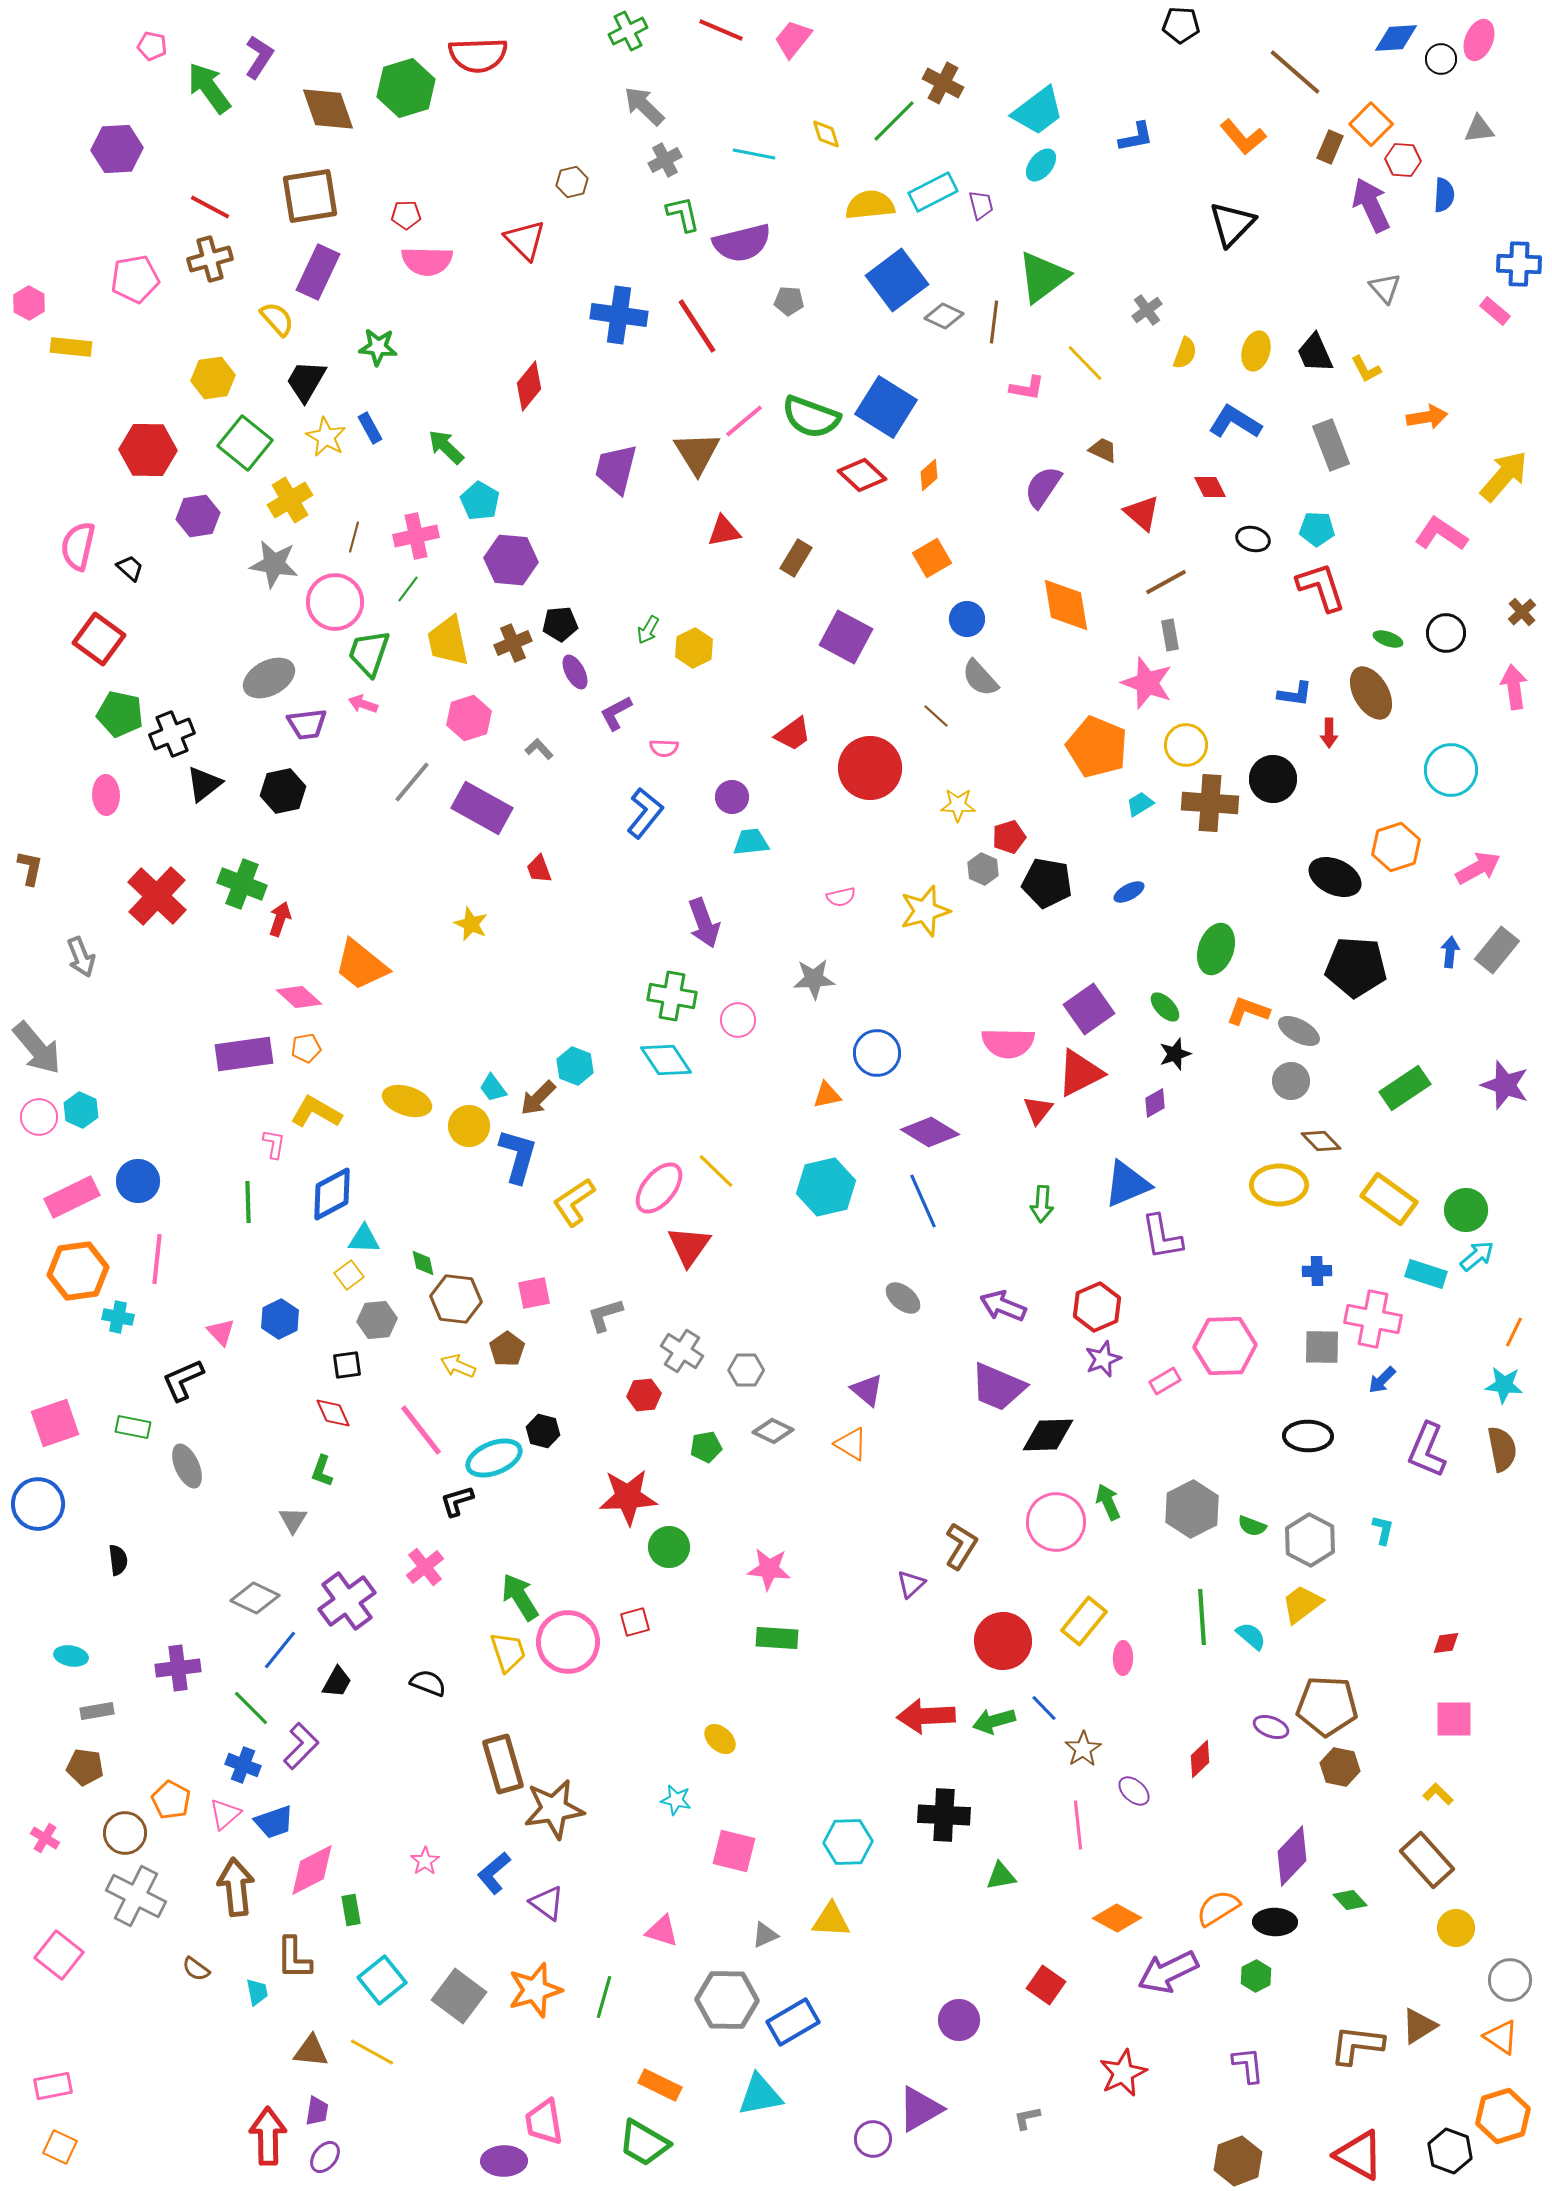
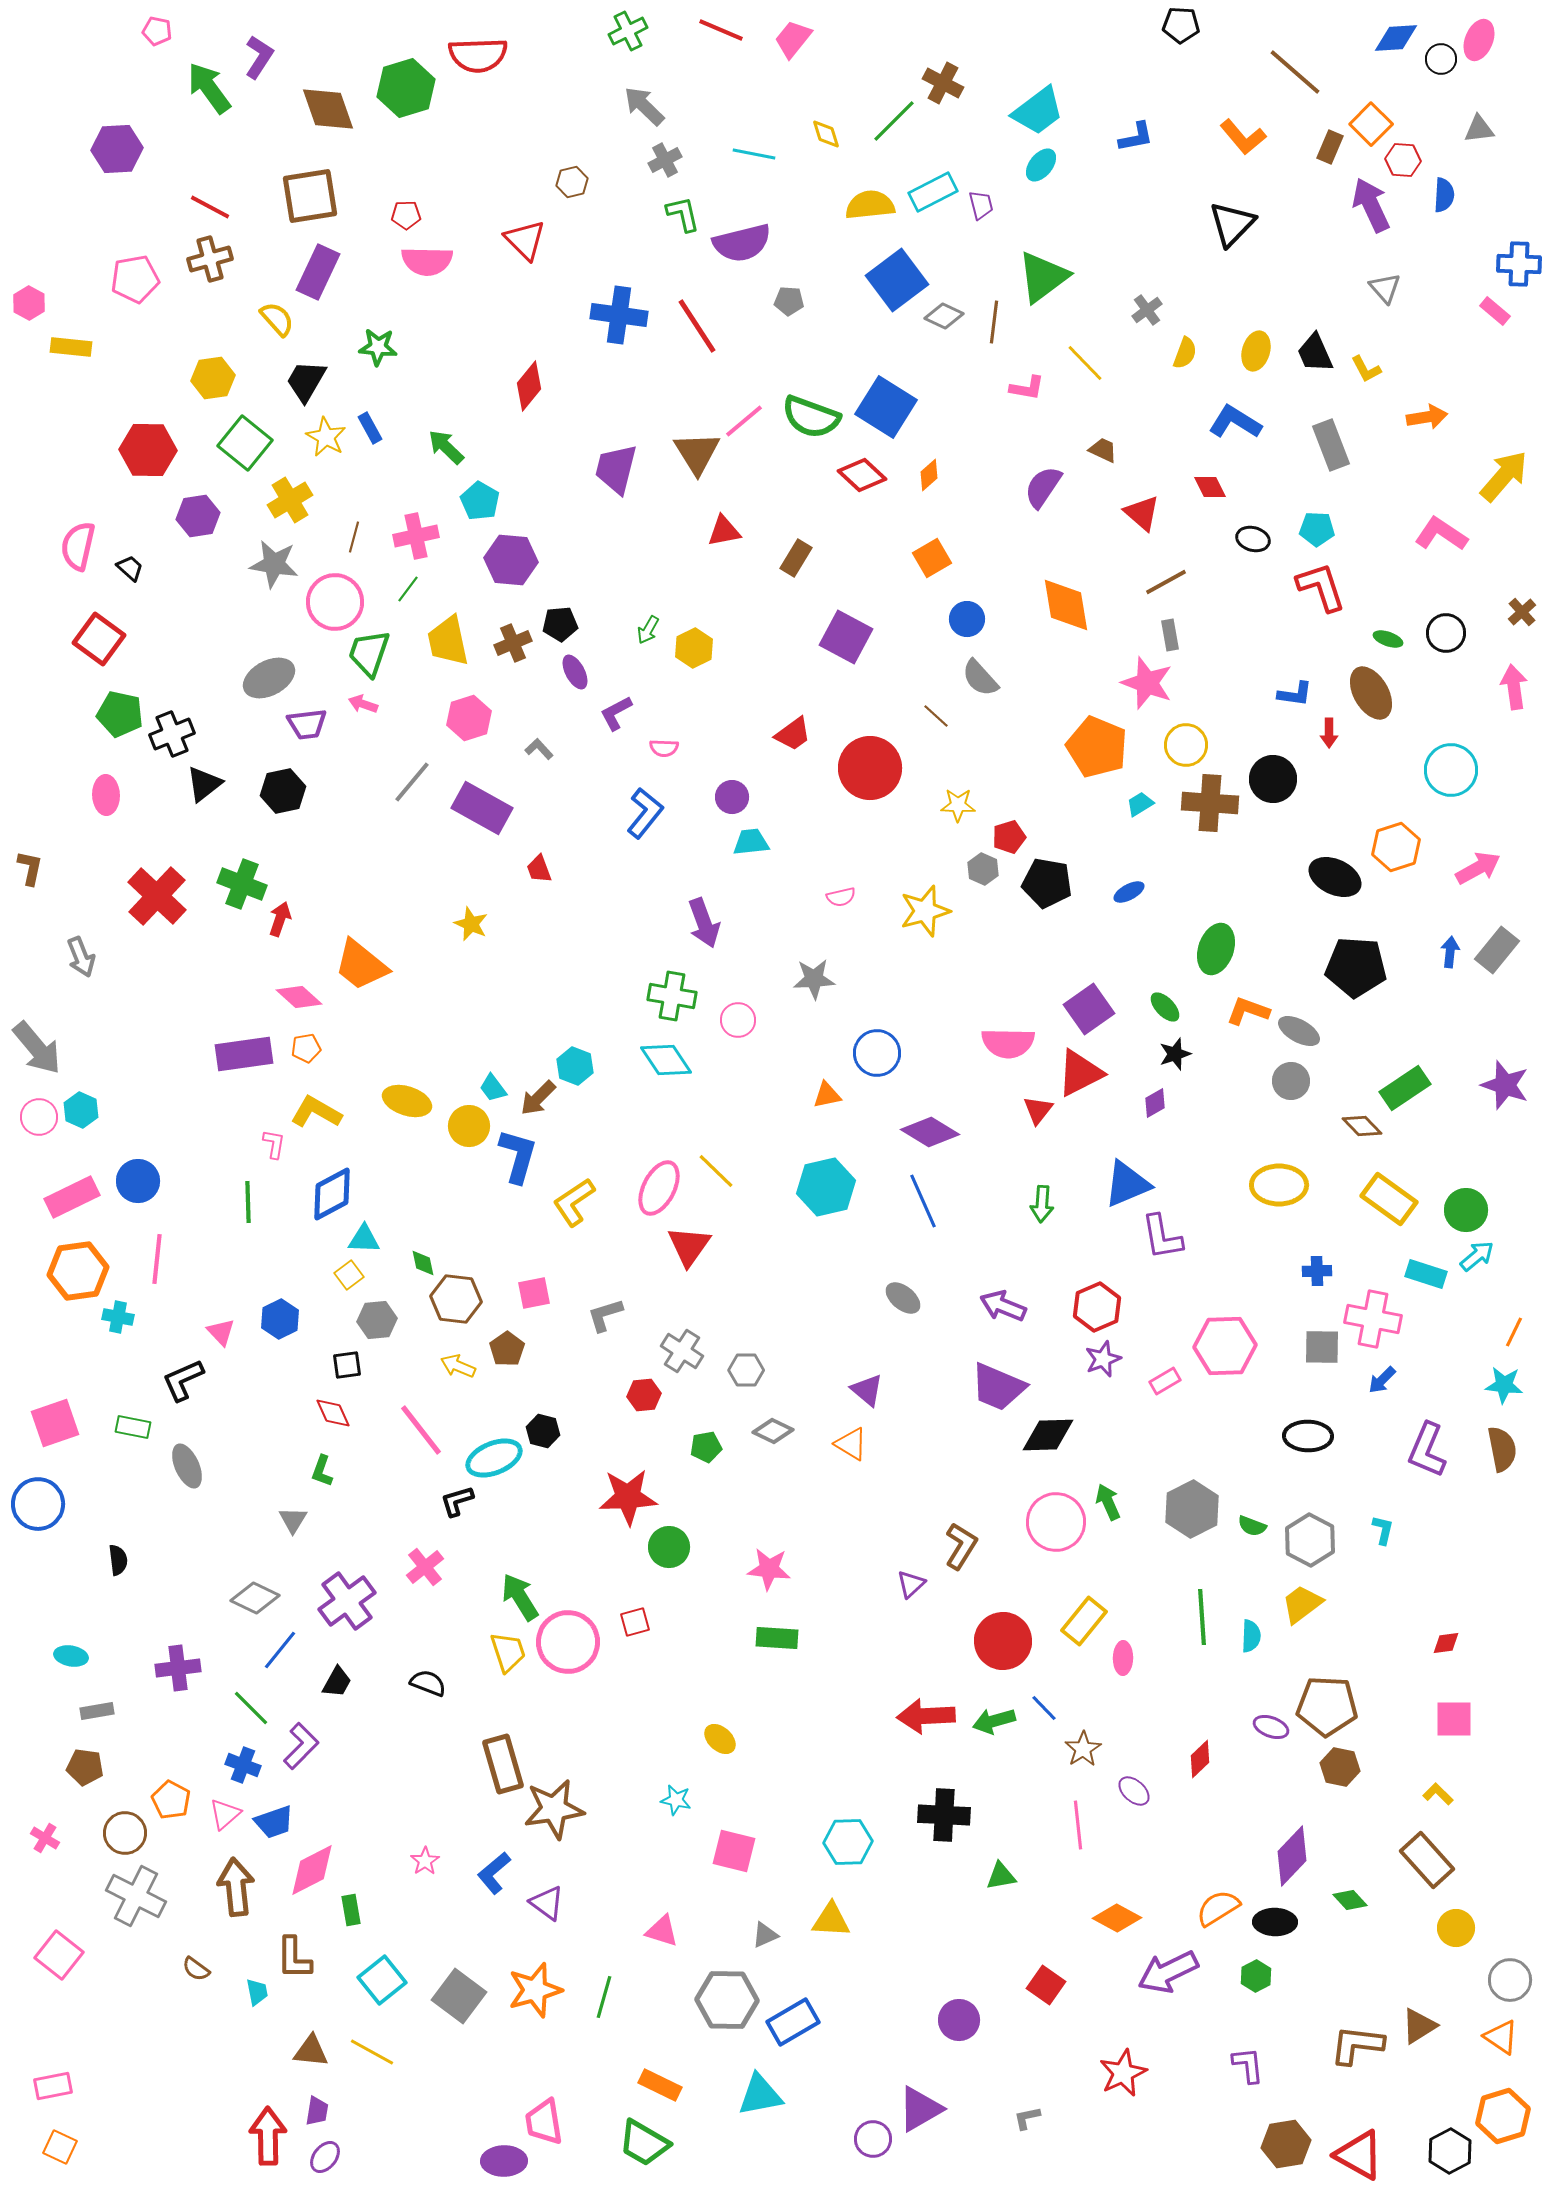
pink pentagon at (152, 46): moved 5 px right, 15 px up
brown diamond at (1321, 1141): moved 41 px right, 15 px up
pink ellipse at (659, 1188): rotated 12 degrees counterclockwise
cyan semicircle at (1251, 1636): rotated 52 degrees clockwise
black hexagon at (1450, 2151): rotated 12 degrees clockwise
brown hexagon at (1238, 2161): moved 48 px right, 17 px up; rotated 12 degrees clockwise
